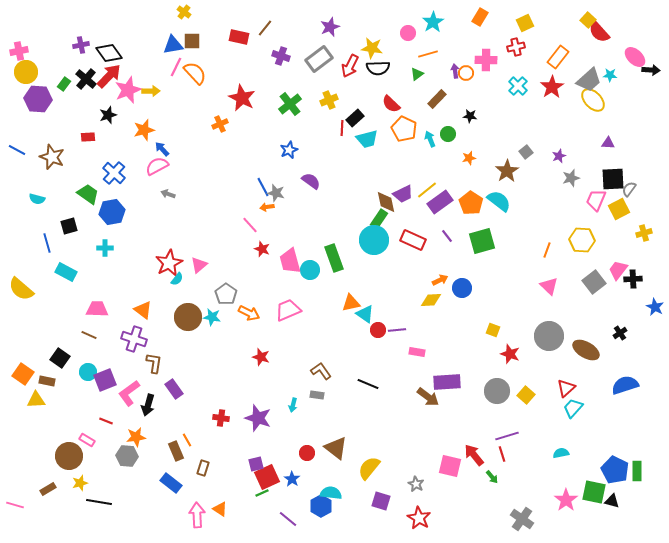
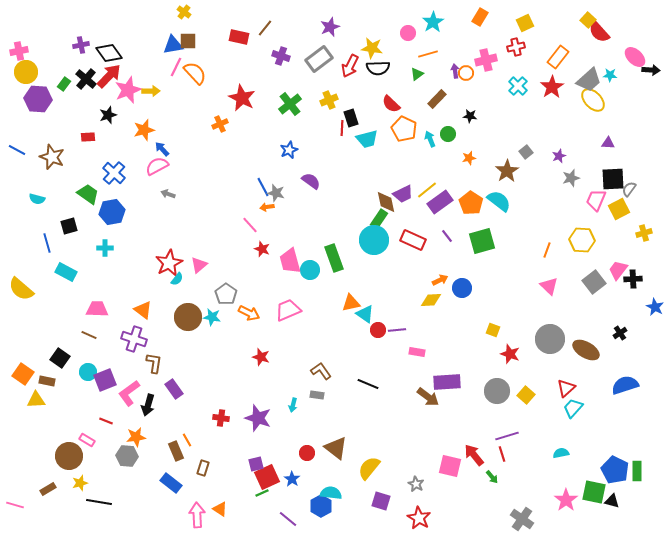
brown square at (192, 41): moved 4 px left
pink cross at (486, 60): rotated 15 degrees counterclockwise
black rectangle at (355, 118): moved 4 px left; rotated 66 degrees counterclockwise
gray circle at (549, 336): moved 1 px right, 3 px down
